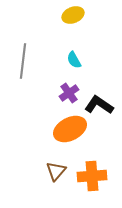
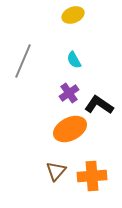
gray line: rotated 16 degrees clockwise
